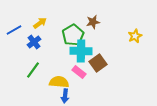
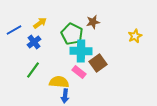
green pentagon: moved 1 px left, 1 px up; rotated 15 degrees counterclockwise
